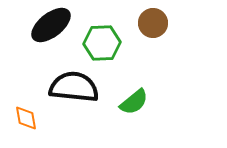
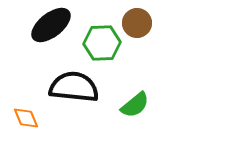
brown circle: moved 16 px left
green semicircle: moved 1 px right, 3 px down
orange diamond: rotated 12 degrees counterclockwise
